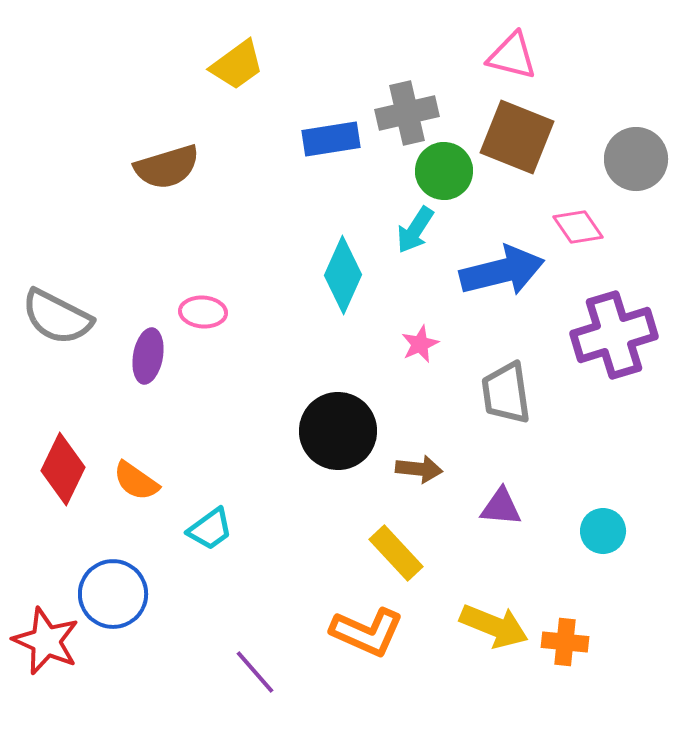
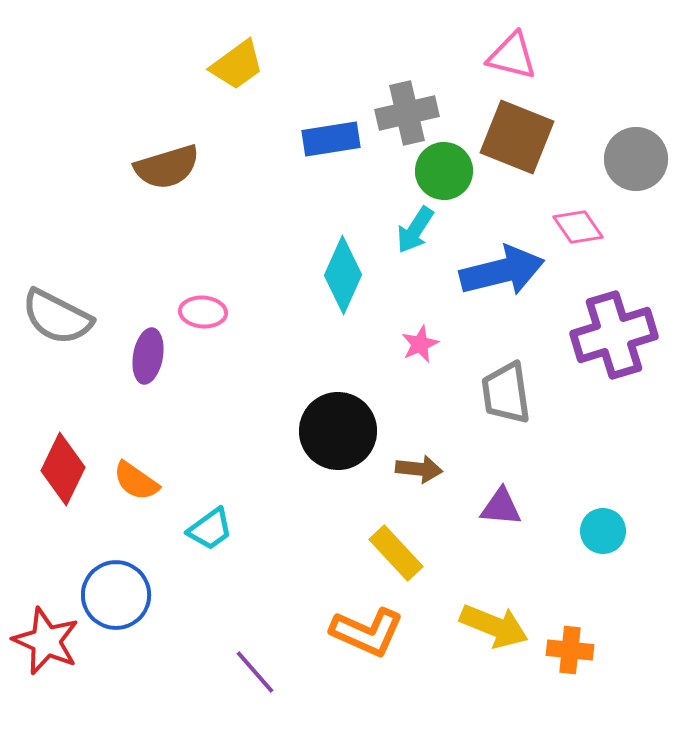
blue circle: moved 3 px right, 1 px down
orange cross: moved 5 px right, 8 px down
